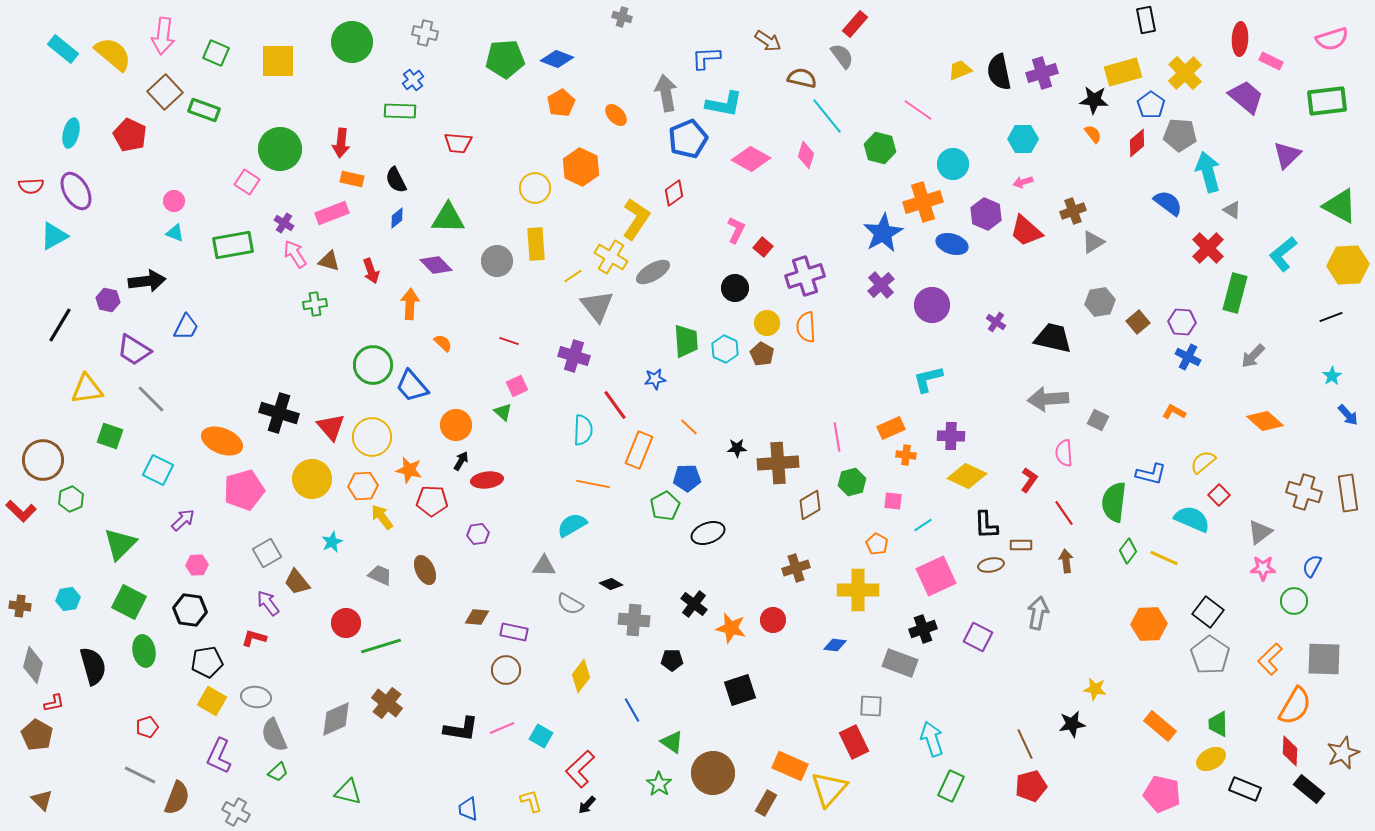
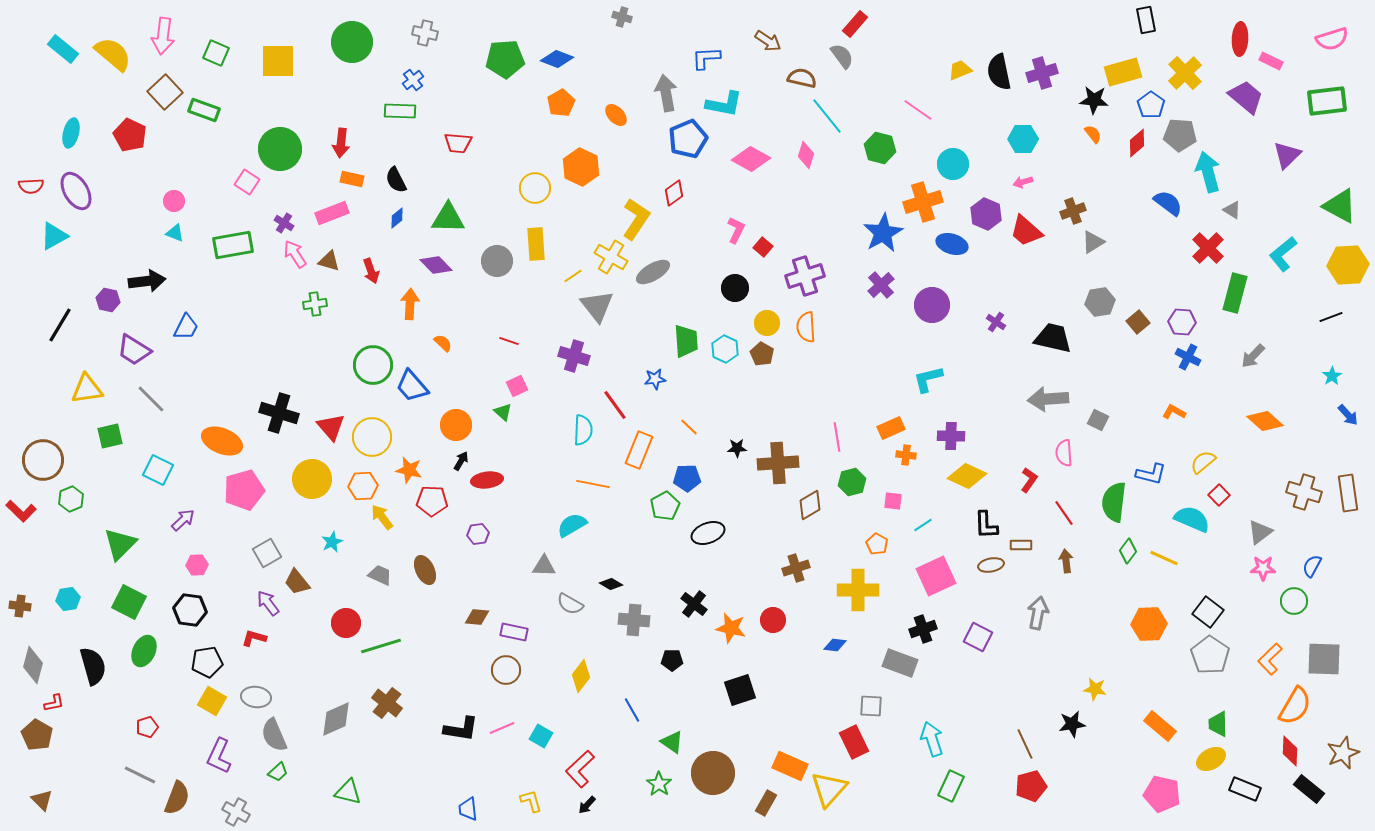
green square at (110, 436): rotated 32 degrees counterclockwise
green ellipse at (144, 651): rotated 36 degrees clockwise
